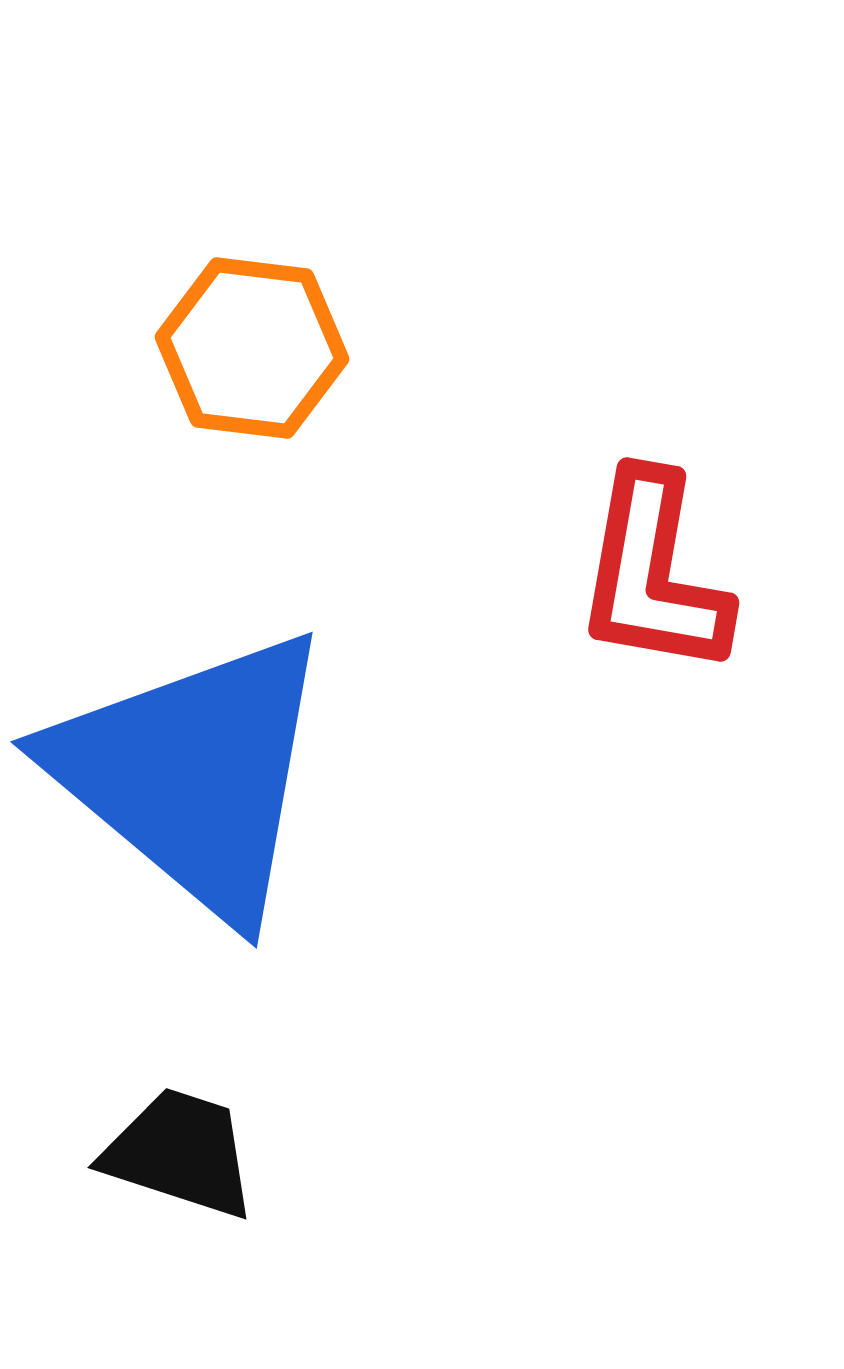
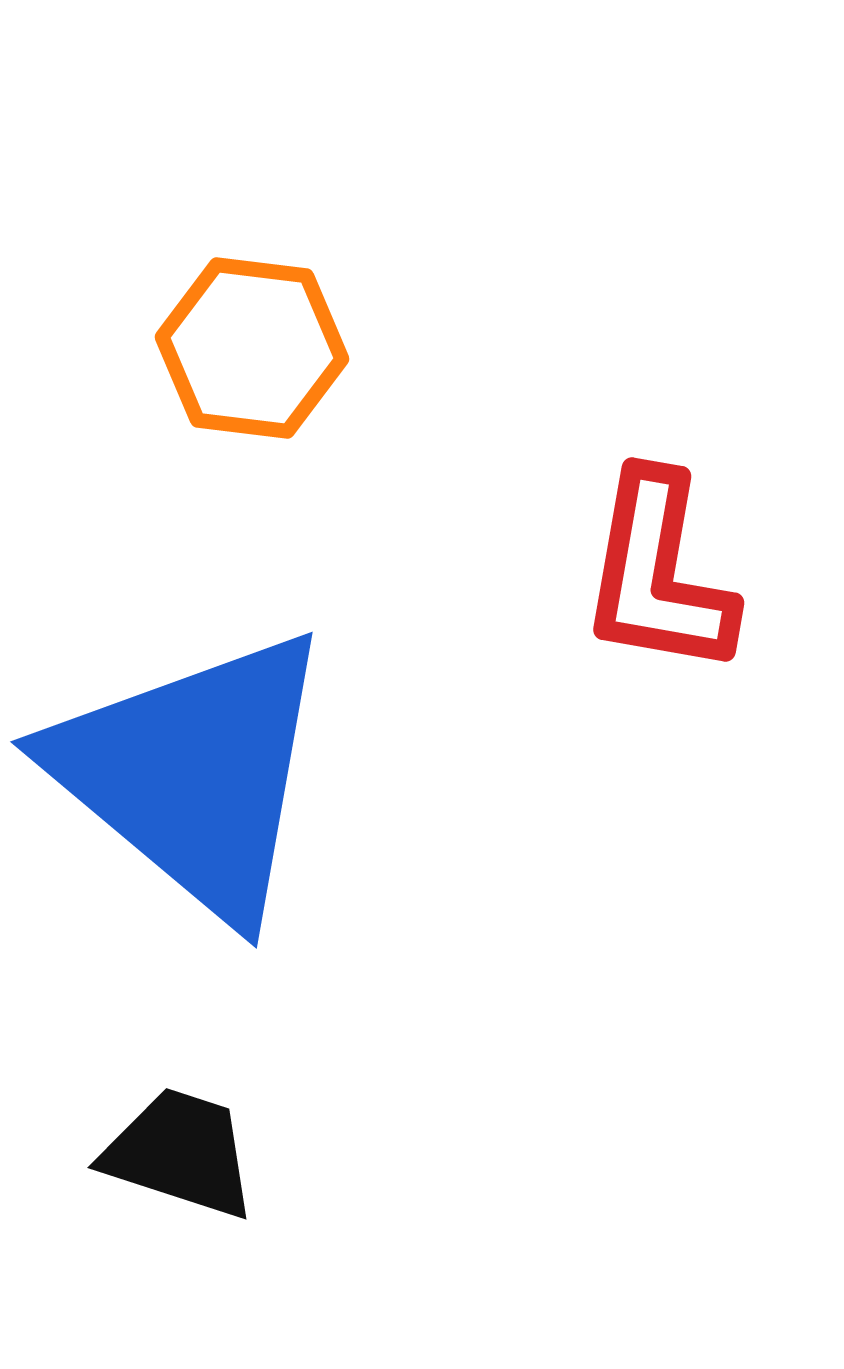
red L-shape: moved 5 px right
